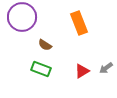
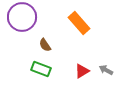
orange rectangle: rotated 20 degrees counterclockwise
brown semicircle: rotated 24 degrees clockwise
gray arrow: moved 2 px down; rotated 64 degrees clockwise
